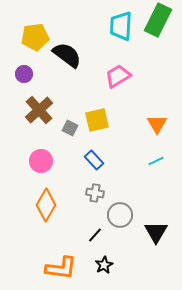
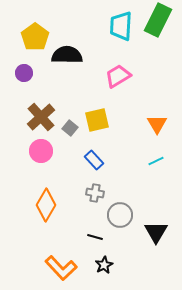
yellow pentagon: rotated 28 degrees counterclockwise
black semicircle: rotated 36 degrees counterclockwise
purple circle: moved 1 px up
brown cross: moved 2 px right, 7 px down
gray square: rotated 14 degrees clockwise
pink circle: moved 10 px up
black line: moved 2 px down; rotated 63 degrees clockwise
orange L-shape: rotated 40 degrees clockwise
